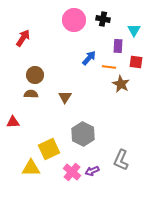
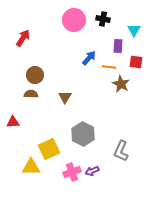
gray L-shape: moved 9 px up
yellow triangle: moved 1 px up
pink cross: rotated 30 degrees clockwise
